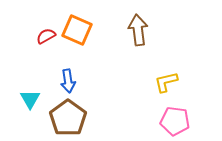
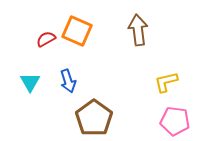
orange square: moved 1 px down
red semicircle: moved 3 px down
blue arrow: rotated 10 degrees counterclockwise
cyan triangle: moved 17 px up
brown pentagon: moved 26 px right
